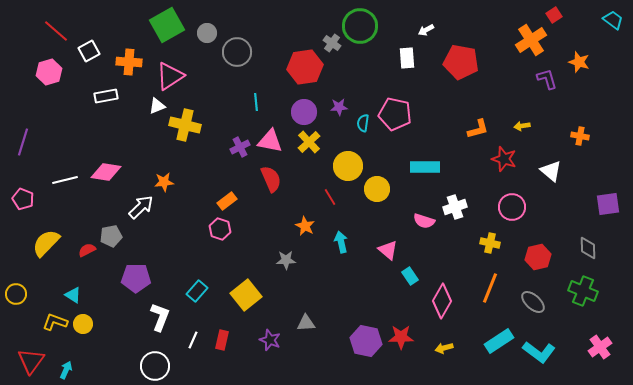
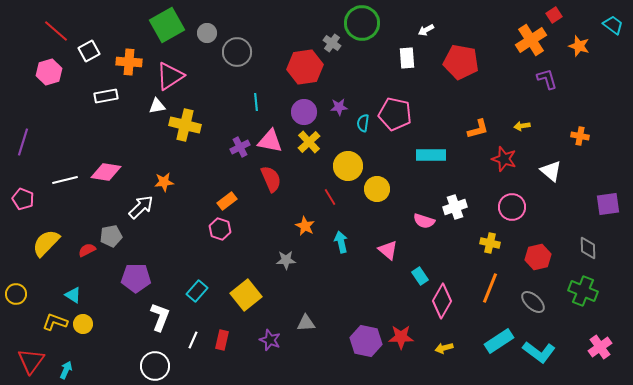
cyan trapezoid at (613, 20): moved 5 px down
green circle at (360, 26): moved 2 px right, 3 px up
orange star at (579, 62): moved 16 px up
white triangle at (157, 106): rotated 12 degrees clockwise
cyan rectangle at (425, 167): moved 6 px right, 12 px up
cyan rectangle at (410, 276): moved 10 px right
